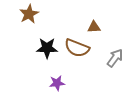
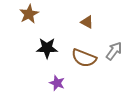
brown triangle: moved 7 px left, 5 px up; rotated 32 degrees clockwise
brown semicircle: moved 7 px right, 10 px down
gray arrow: moved 1 px left, 7 px up
purple star: rotated 28 degrees clockwise
